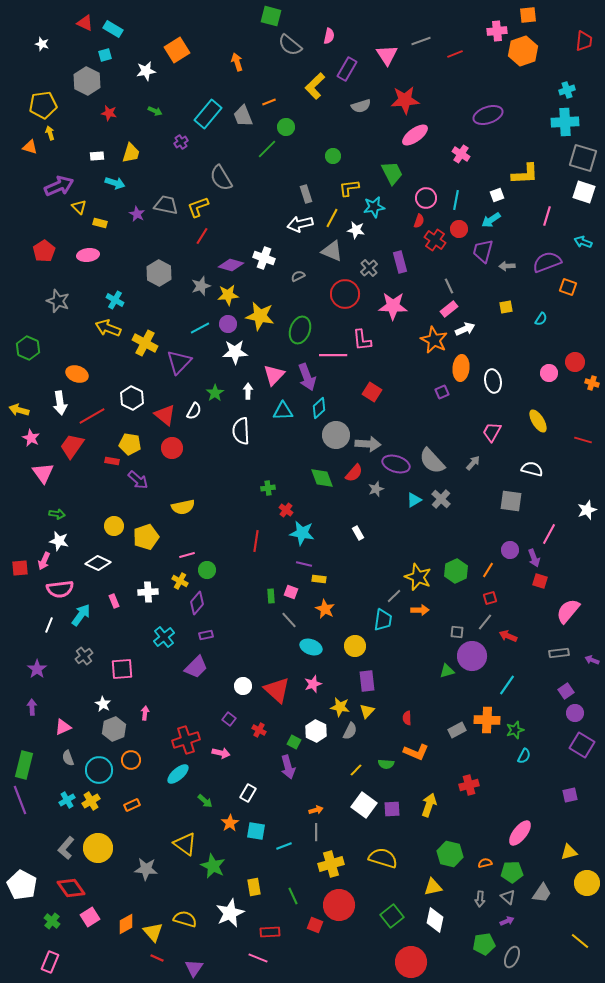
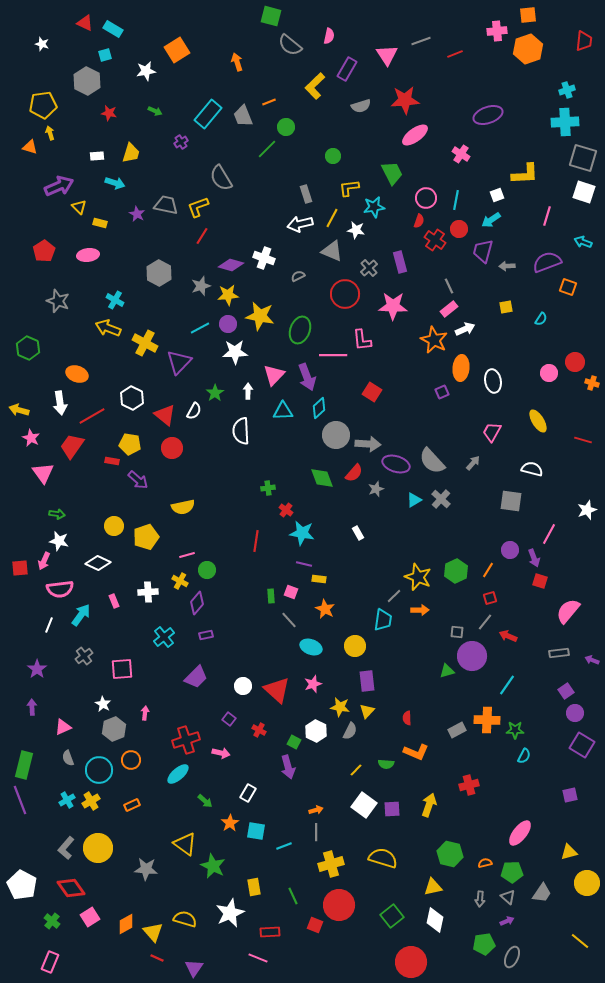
orange hexagon at (523, 51): moved 5 px right, 2 px up
purple trapezoid at (196, 667): moved 10 px down
green star at (515, 730): rotated 18 degrees clockwise
